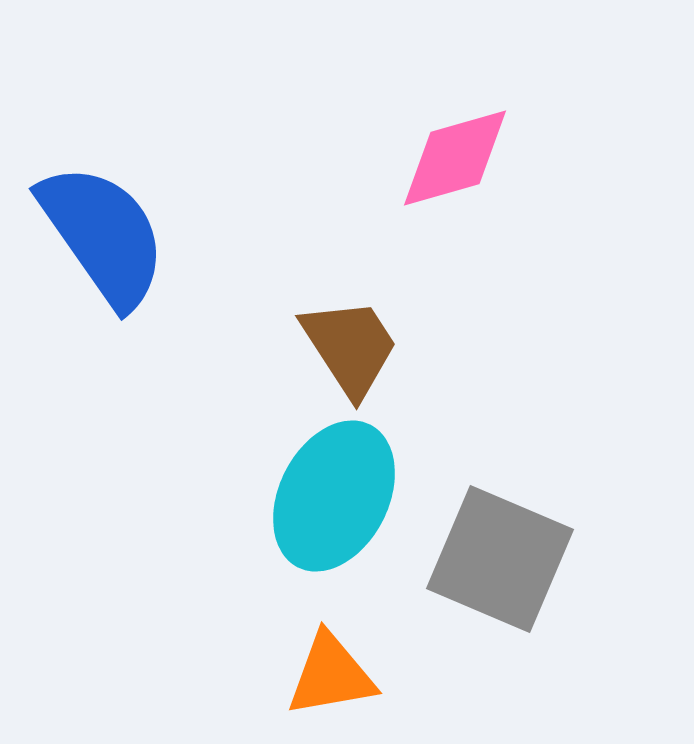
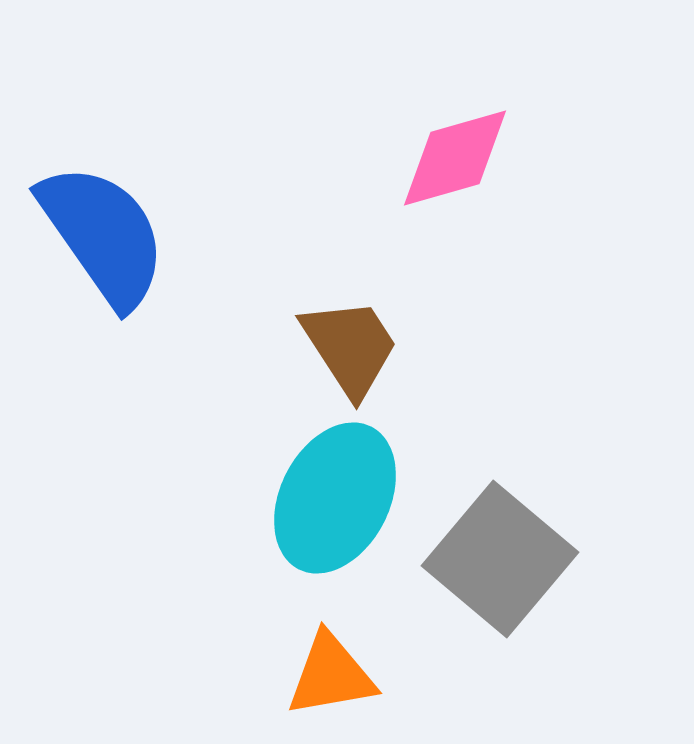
cyan ellipse: moved 1 px right, 2 px down
gray square: rotated 17 degrees clockwise
